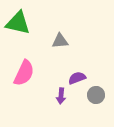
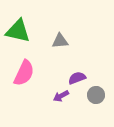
green triangle: moved 8 px down
purple arrow: rotated 56 degrees clockwise
